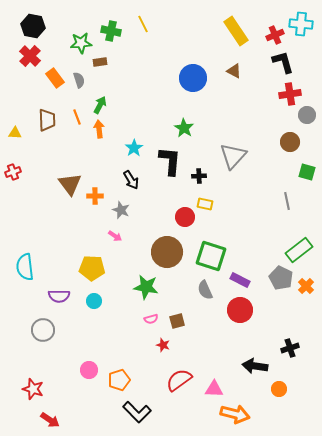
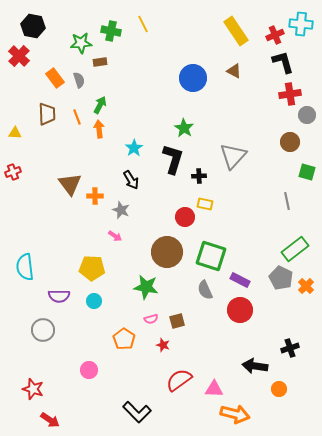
red cross at (30, 56): moved 11 px left
brown trapezoid at (47, 120): moved 6 px up
black L-shape at (170, 161): moved 3 px right, 2 px up; rotated 12 degrees clockwise
green rectangle at (299, 250): moved 4 px left, 1 px up
orange pentagon at (119, 380): moved 5 px right, 41 px up; rotated 20 degrees counterclockwise
